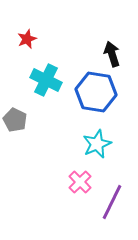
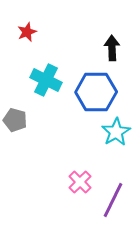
red star: moved 7 px up
black arrow: moved 6 px up; rotated 15 degrees clockwise
blue hexagon: rotated 9 degrees counterclockwise
gray pentagon: rotated 10 degrees counterclockwise
cyan star: moved 19 px right, 12 px up; rotated 8 degrees counterclockwise
purple line: moved 1 px right, 2 px up
